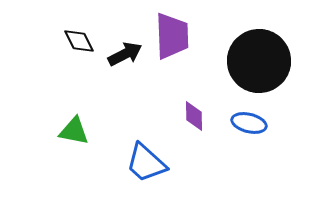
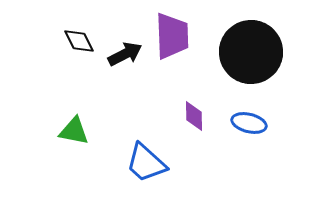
black circle: moved 8 px left, 9 px up
